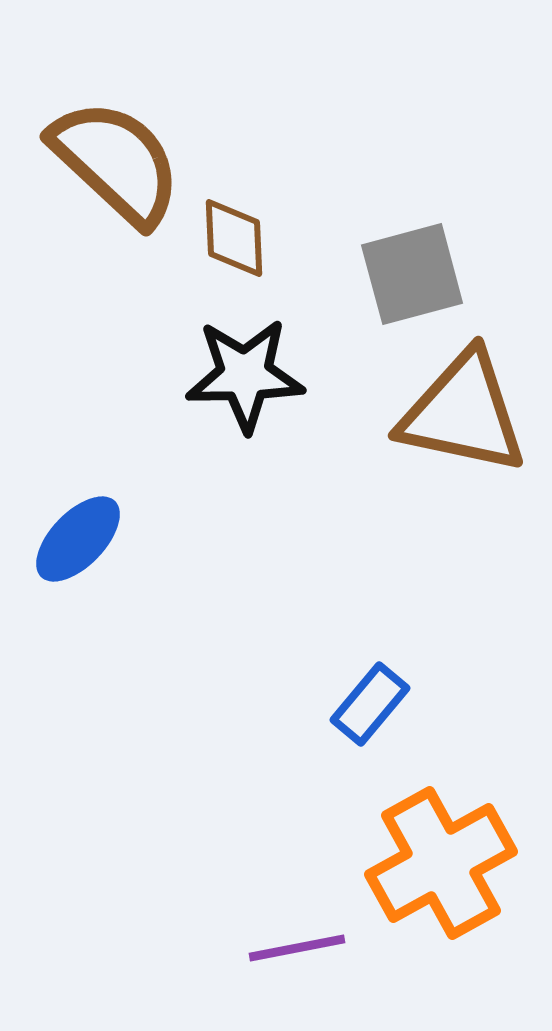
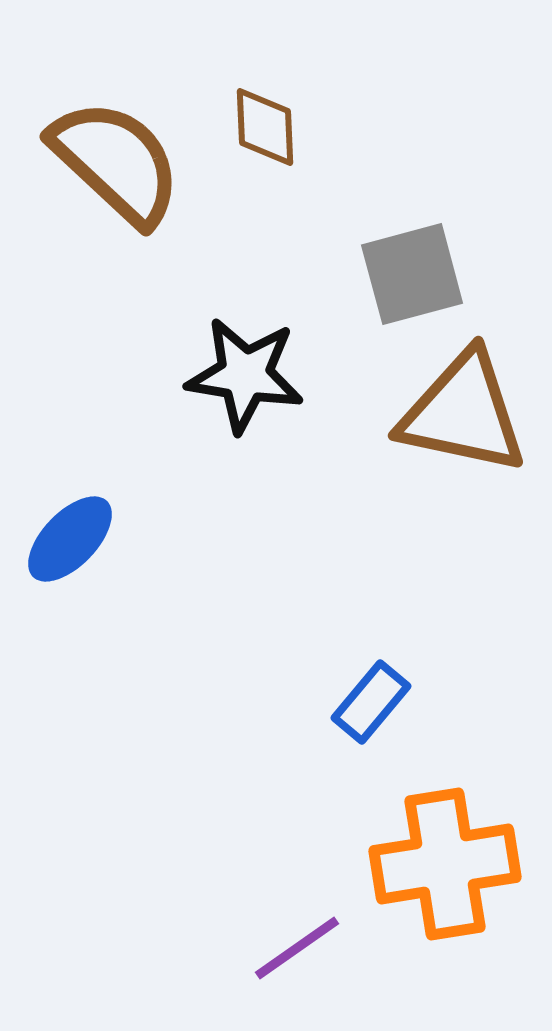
brown diamond: moved 31 px right, 111 px up
black star: rotated 10 degrees clockwise
blue ellipse: moved 8 px left
blue rectangle: moved 1 px right, 2 px up
orange cross: moved 4 px right, 1 px down; rotated 20 degrees clockwise
purple line: rotated 24 degrees counterclockwise
